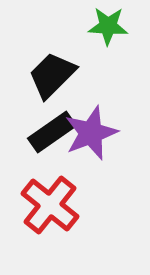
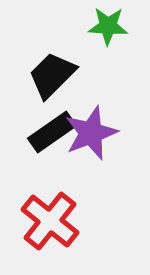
red cross: moved 16 px down
